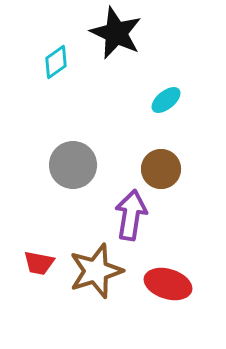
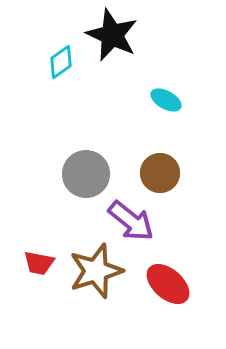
black star: moved 4 px left, 2 px down
cyan diamond: moved 5 px right
cyan ellipse: rotated 68 degrees clockwise
gray circle: moved 13 px right, 9 px down
brown circle: moved 1 px left, 4 px down
purple arrow: moved 6 px down; rotated 120 degrees clockwise
red ellipse: rotated 24 degrees clockwise
